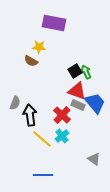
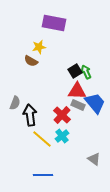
yellow star: rotated 16 degrees counterclockwise
red triangle: rotated 18 degrees counterclockwise
